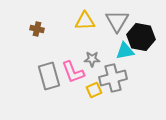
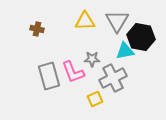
gray cross: rotated 12 degrees counterclockwise
yellow square: moved 1 px right, 9 px down
